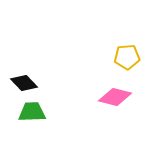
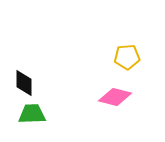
black diamond: rotated 44 degrees clockwise
green trapezoid: moved 2 px down
